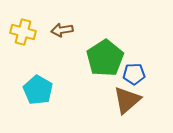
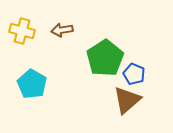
yellow cross: moved 1 px left, 1 px up
blue pentagon: rotated 25 degrees clockwise
cyan pentagon: moved 6 px left, 6 px up
